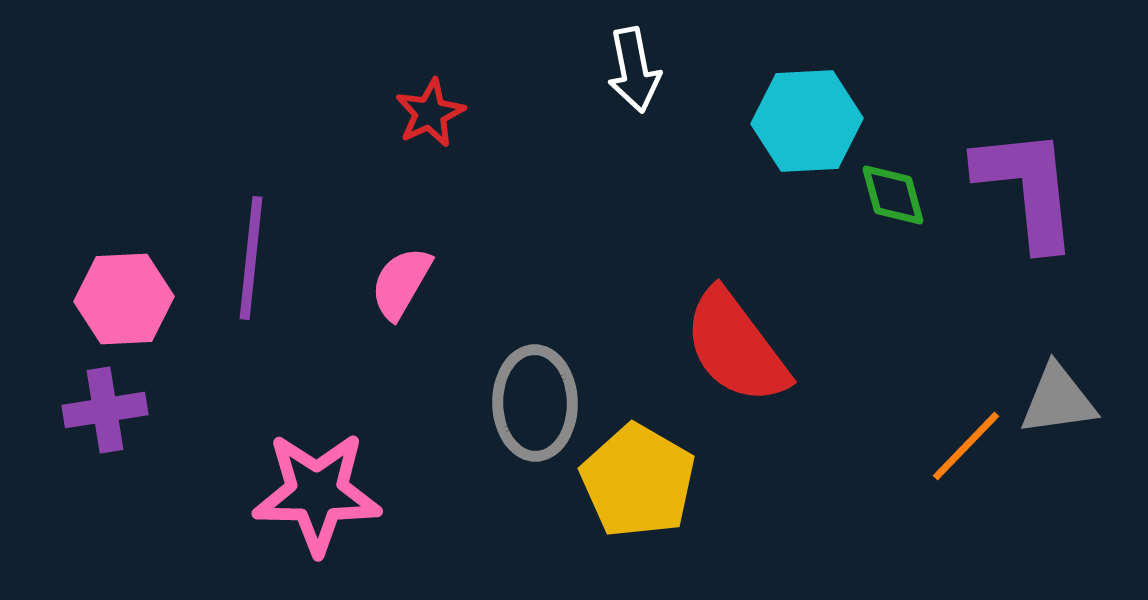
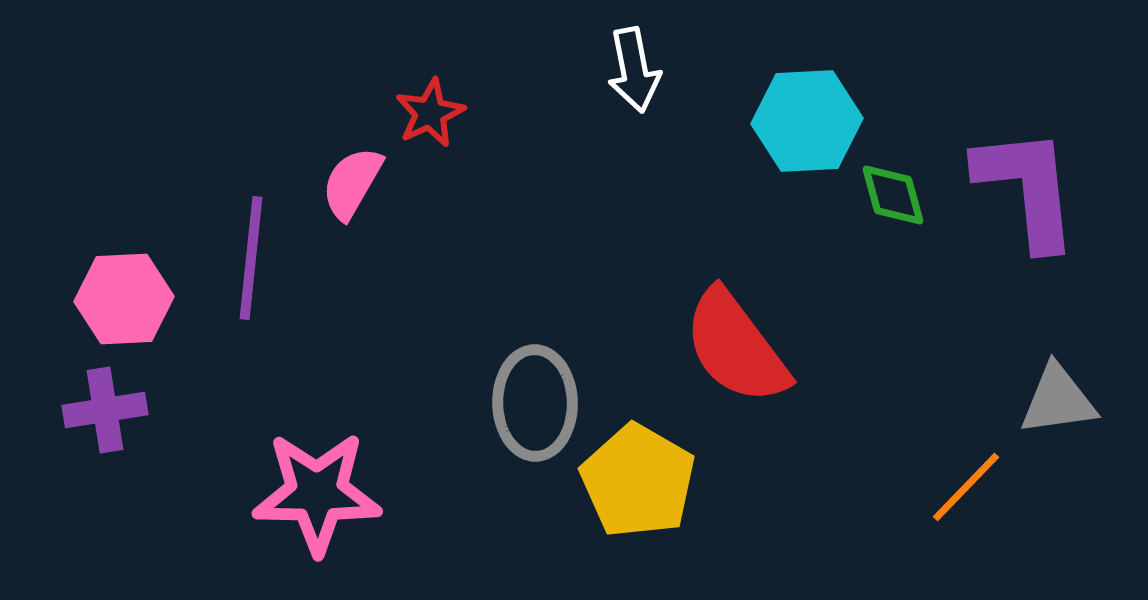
pink semicircle: moved 49 px left, 100 px up
orange line: moved 41 px down
